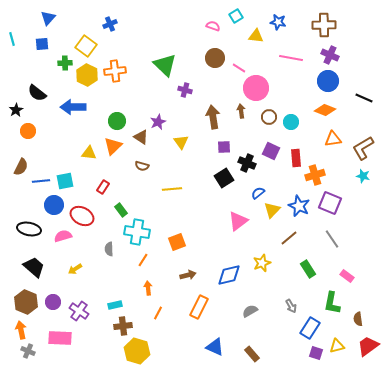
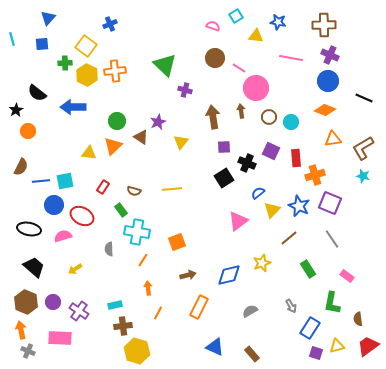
yellow triangle at (181, 142): rotated 14 degrees clockwise
brown semicircle at (142, 166): moved 8 px left, 25 px down
